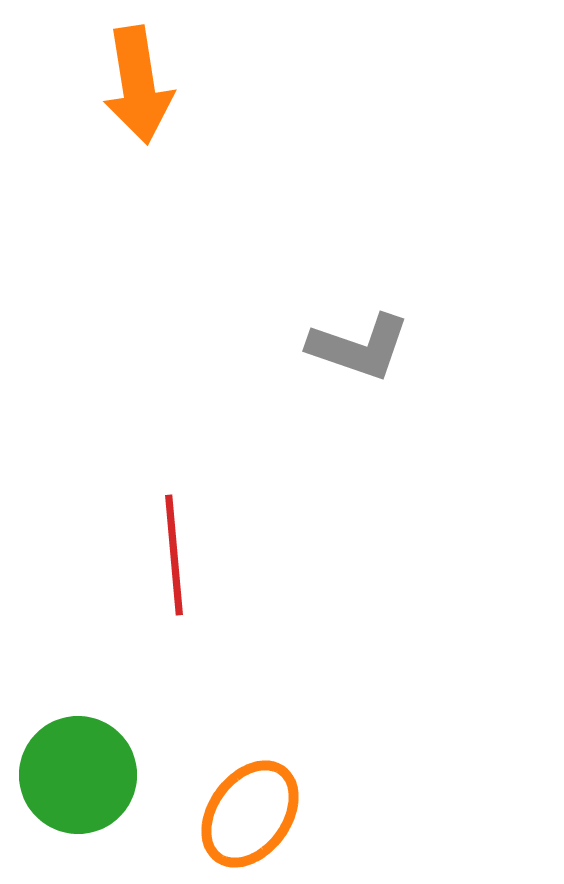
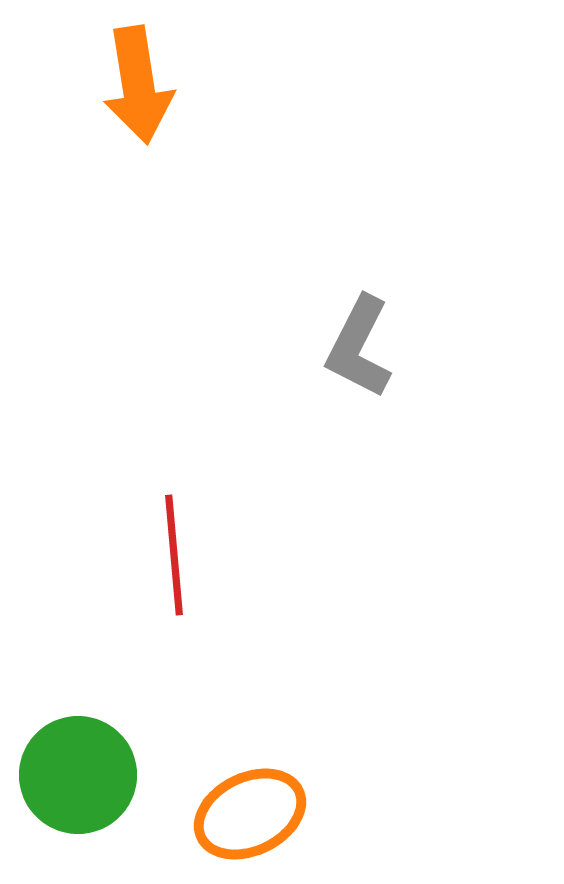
gray L-shape: rotated 98 degrees clockwise
orange ellipse: rotated 28 degrees clockwise
